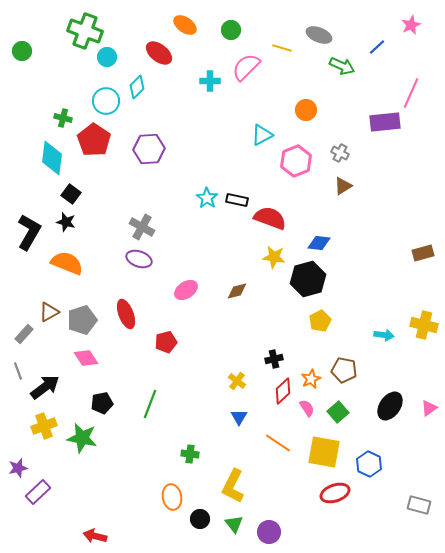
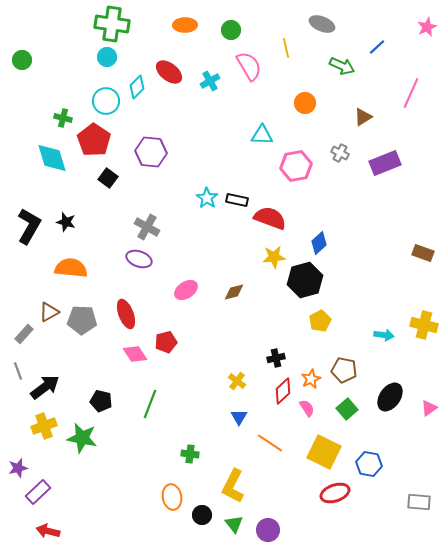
orange ellipse at (185, 25): rotated 35 degrees counterclockwise
pink star at (411, 25): moved 16 px right, 2 px down
green cross at (85, 31): moved 27 px right, 7 px up; rotated 12 degrees counterclockwise
gray ellipse at (319, 35): moved 3 px right, 11 px up
yellow line at (282, 48): moved 4 px right; rotated 60 degrees clockwise
green circle at (22, 51): moved 9 px down
red ellipse at (159, 53): moved 10 px right, 19 px down
pink semicircle at (246, 67): moved 3 px right, 1 px up; rotated 104 degrees clockwise
cyan cross at (210, 81): rotated 30 degrees counterclockwise
orange circle at (306, 110): moved 1 px left, 7 px up
purple rectangle at (385, 122): moved 41 px down; rotated 16 degrees counterclockwise
cyan triangle at (262, 135): rotated 30 degrees clockwise
purple hexagon at (149, 149): moved 2 px right, 3 px down; rotated 8 degrees clockwise
cyan diamond at (52, 158): rotated 24 degrees counterclockwise
pink hexagon at (296, 161): moved 5 px down; rotated 12 degrees clockwise
brown triangle at (343, 186): moved 20 px right, 69 px up
black square at (71, 194): moved 37 px right, 16 px up
gray cross at (142, 227): moved 5 px right
black L-shape at (29, 232): moved 6 px up
blue diamond at (319, 243): rotated 50 degrees counterclockwise
brown rectangle at (423, 253): rotated 35 degrees clockwise
yellow star at (274, 257): rotated 15 degrees counterclockwise
orange semicircle at (67, 263): moved 4 px right, 5 px down; rotated 16 degrees counterclockwise
black hexagon at (308, 279): moved 3 px left, 1 px down
brown diamond at (237, 291): moved 3 px left, 1 px down
gray pentagon at (82, 320): rotated 20 degrees clockwise
pink diamond at (86, 358): moved 49 px right, 4 px up
black cross at (274, 359): moved 2 px right, 1 px up
black pentagon at (102, 403): moved 1 px left, 2 px up; rotated 25 degrees clockwise
black ellipse at (390, 406): moved 9 px up
green square at (338, 412): moved 9 px right, 3 px up
orange line at (278, 443): moved 8 px left
yellow square at (324, 452): rotated 16 degrees clockwise
blue hexagon at (369, 464): rotated 15 degrees counterclockwise
gray rectangle at (419, 505): moved 3 px up; rotated 10 degrees counterclockwise
black circle at (200, 519): moved 2 px right, 4 px up
purple circle at (269, 532): moved 1 px left, 2 px up
red arrow at (95, 536): moved 47 px left, 5 px up
